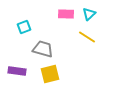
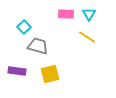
cyan triangle: rotated 16 degrees counterclockwise
cyan square: rotated 24 degrees counterclockwise
gray trapezoid: moved 5 px left, 3 px up
